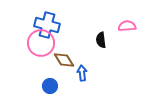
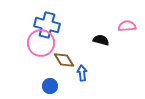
black semicircle: rotated 112 degrees clockwise
